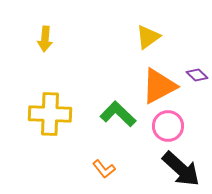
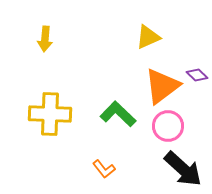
yellow triangle: rotated 12 degrees clockwise
orange triangle: moved 3 px right; rotated 9 degrees counterclockwise
black arrow: moved 2 px right
